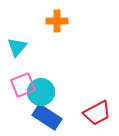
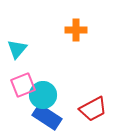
orange cross: moved 19 px right, 9 px down
cyan triangle: moved 2 px down
cyan circle: moved 2 px right, 3 px down
red trapezoid: moved 4 px left, 4 px up
